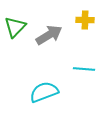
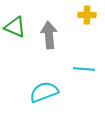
yellow cross: moved 2 px right, 5 px up
green triangle: rotated 50 degrees counterclockwise
gray arrow: rotated 64 degrees counterclockwise
